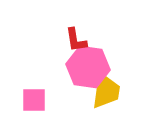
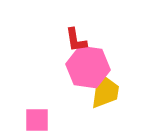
yellow trapezoid: moved 1 px left
pink square: moved 3 px right, 20 px down
